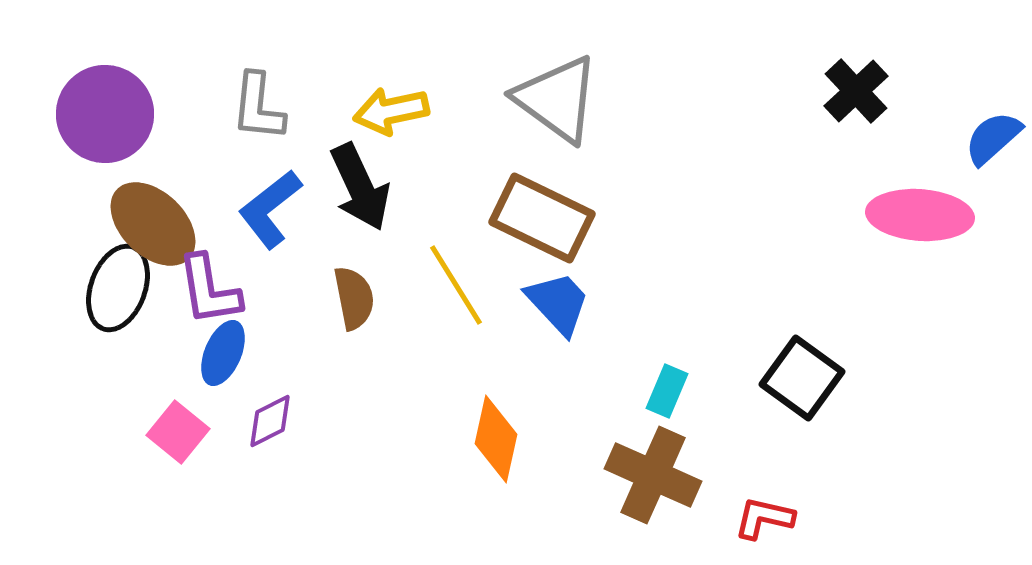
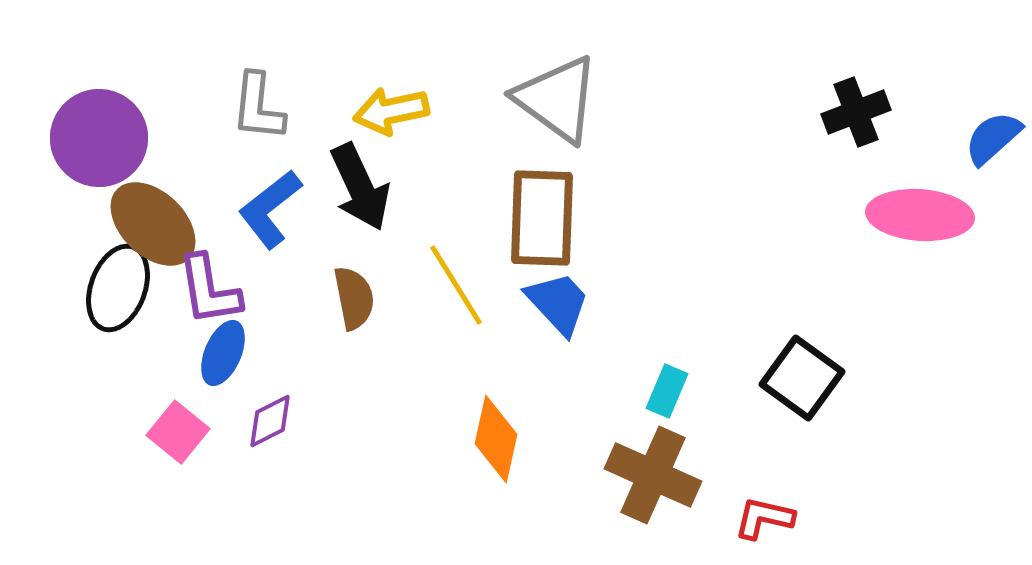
black cross: moved 21 px down; rotated 22 degrees clockwise
purple circle: moved 6 px left, 24 px down
brown rectangle: rotated 66 degrees clockwise
